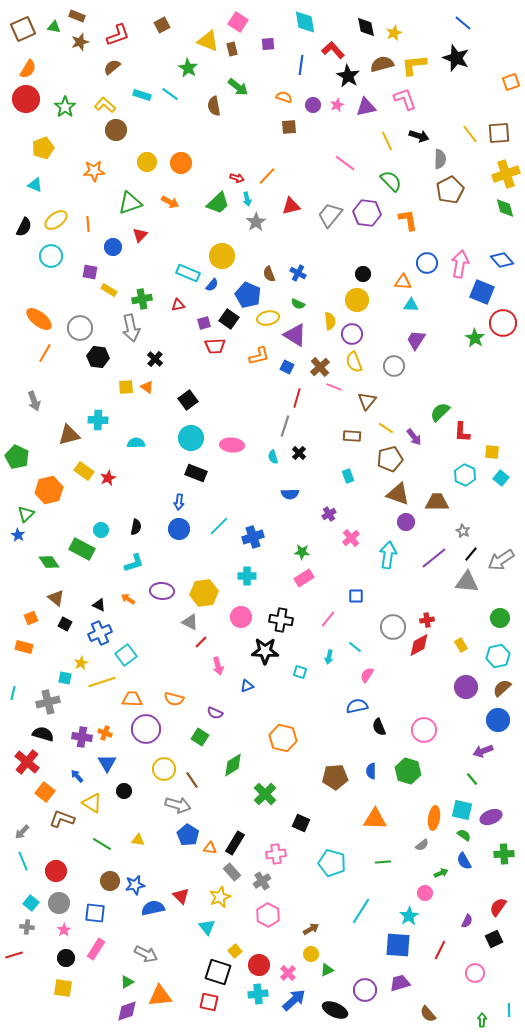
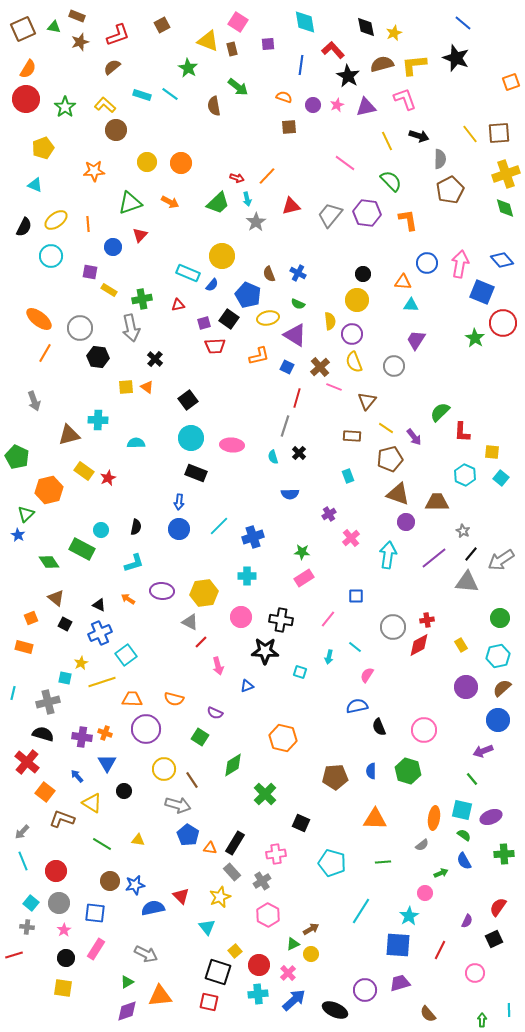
green triangle at (327, 970): moved 34 px left, 26 px up
